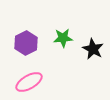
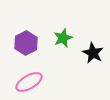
green star: rotated 18 degrees counterclockwise
black star: moved 4 px down
